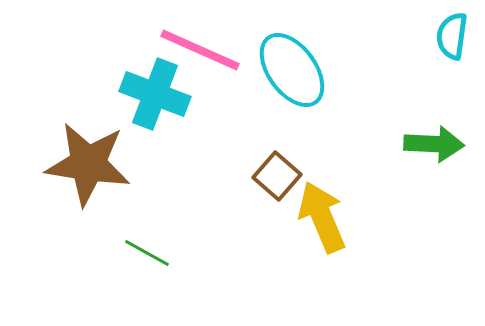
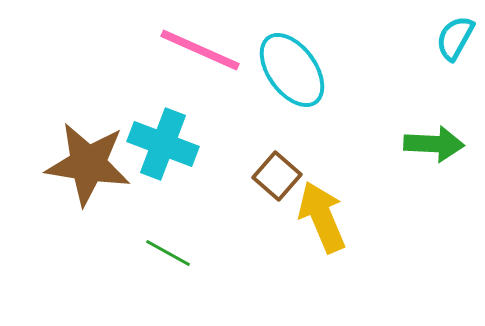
cyan semicircle: moved 3 px right, 2 px down; rotated 21 degrees clockwise
cyan cross: moved 8 px right, 50 px down
green line: moved 21 px right
